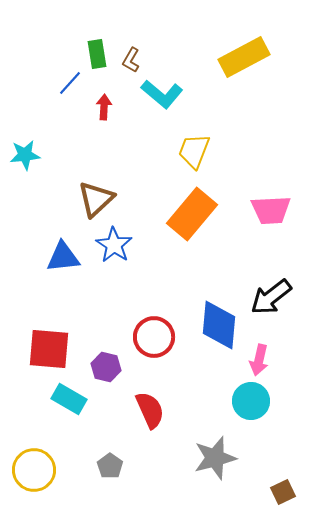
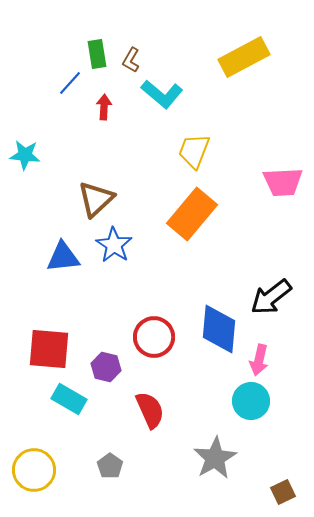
cyan star: rotated 12 degrees clockwise
pink trapezoid: moved 12 px right, 28 px up
blue diamond: moved 4 px down
gray star: rotated 15 degrees counterclockwise
